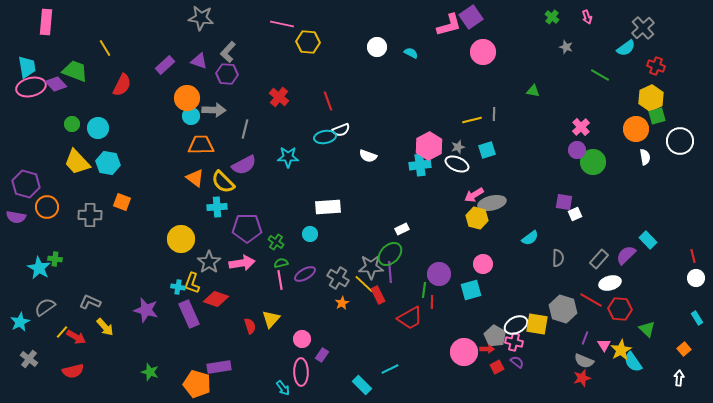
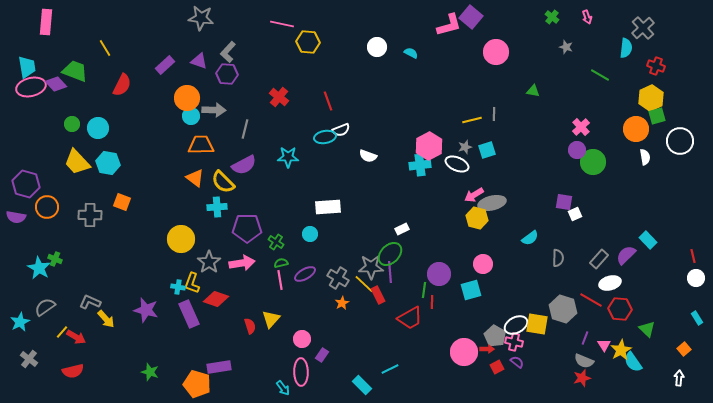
purple square at (471, 17): rotated 15 degrees counterclockwise
cyan semicircle at (626, 48): rotated 48 degrees counterclockwise
pink circle at (483, 52): moved 13 px right
gray star at (458, 147): moved 7 px right
green cross at (55, 259): rotated 16 degrees clockwise
yellow arrow at (105, 327): moved 1 px right, 8 px up
